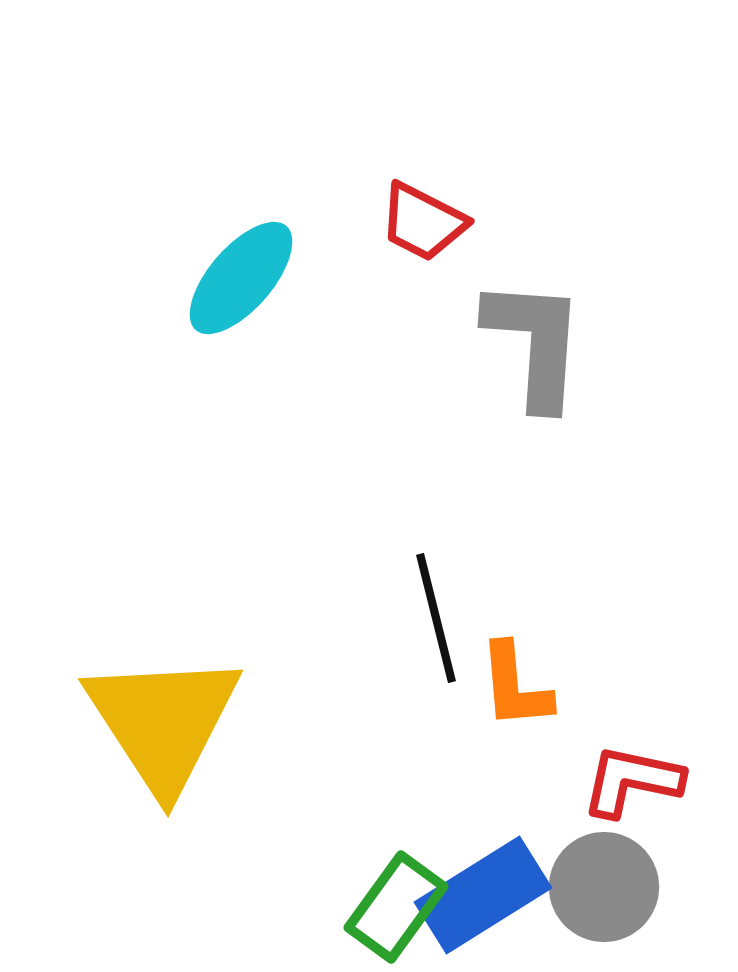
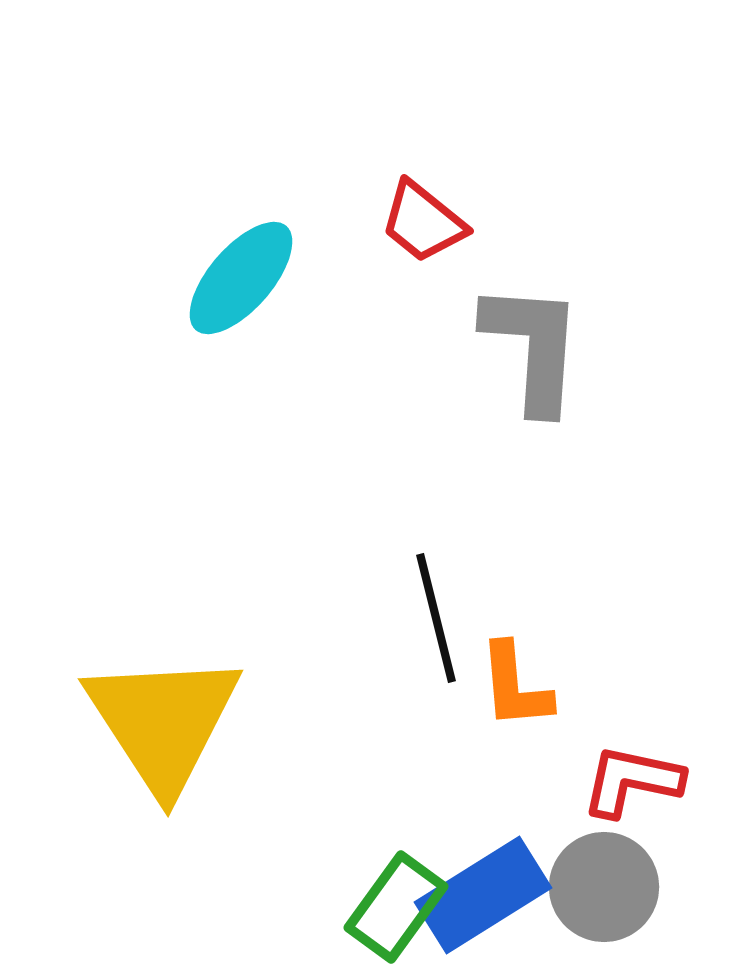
red trapezoid: rotated 12 degrees clockwise
gray L-shape: moved 2 px left, 4 px down
